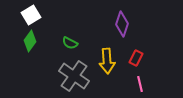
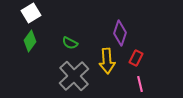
white square: moved 2 px up
purple diamond: moved 2 px left, 9 px down
gray cross: rotated 12 degrees clockwise
